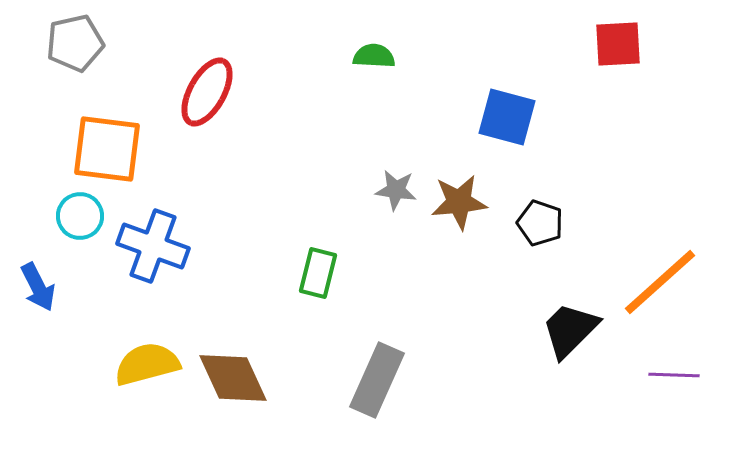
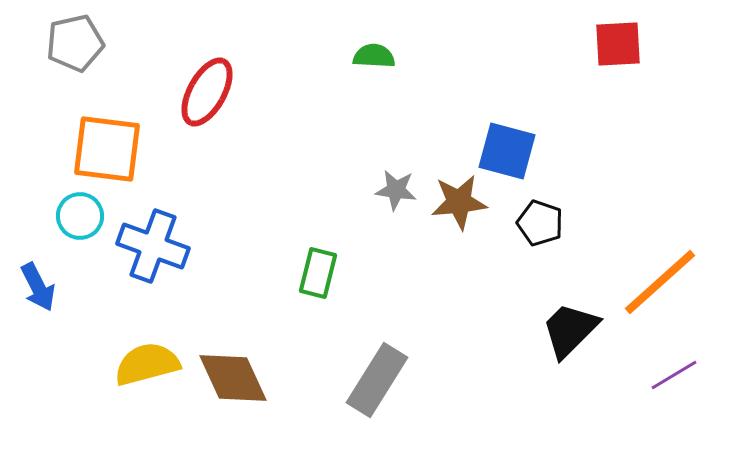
blue square: moved 34 px down
purple line: rotated 33 degrees counterclockwise
gray rectangle: rotated 8 degrees clockwise
